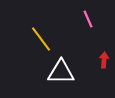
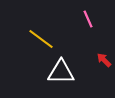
yellow line: rotated 16 degrees counterclockwise
red arrow: rotated 49 degrees counterclockwise
